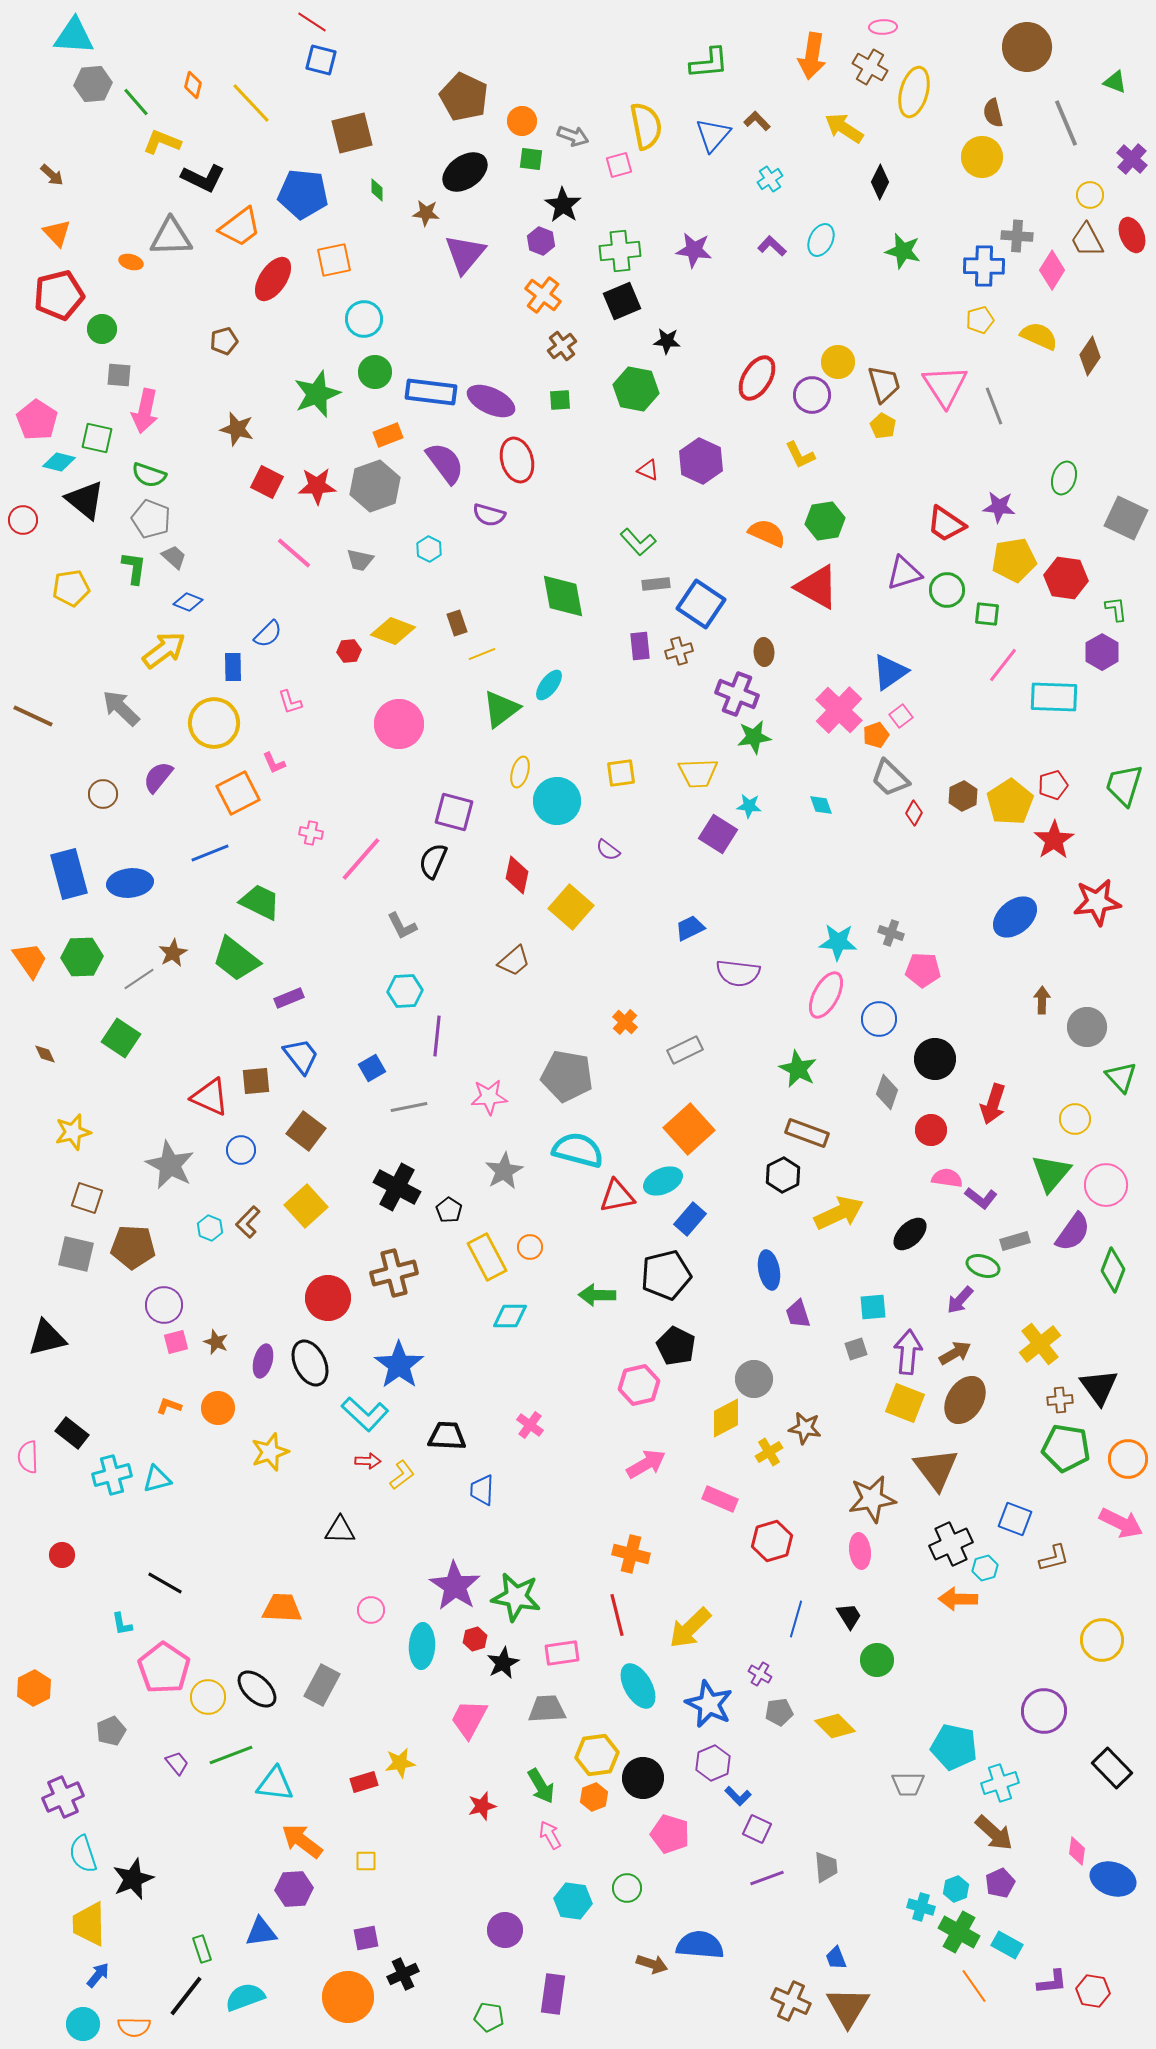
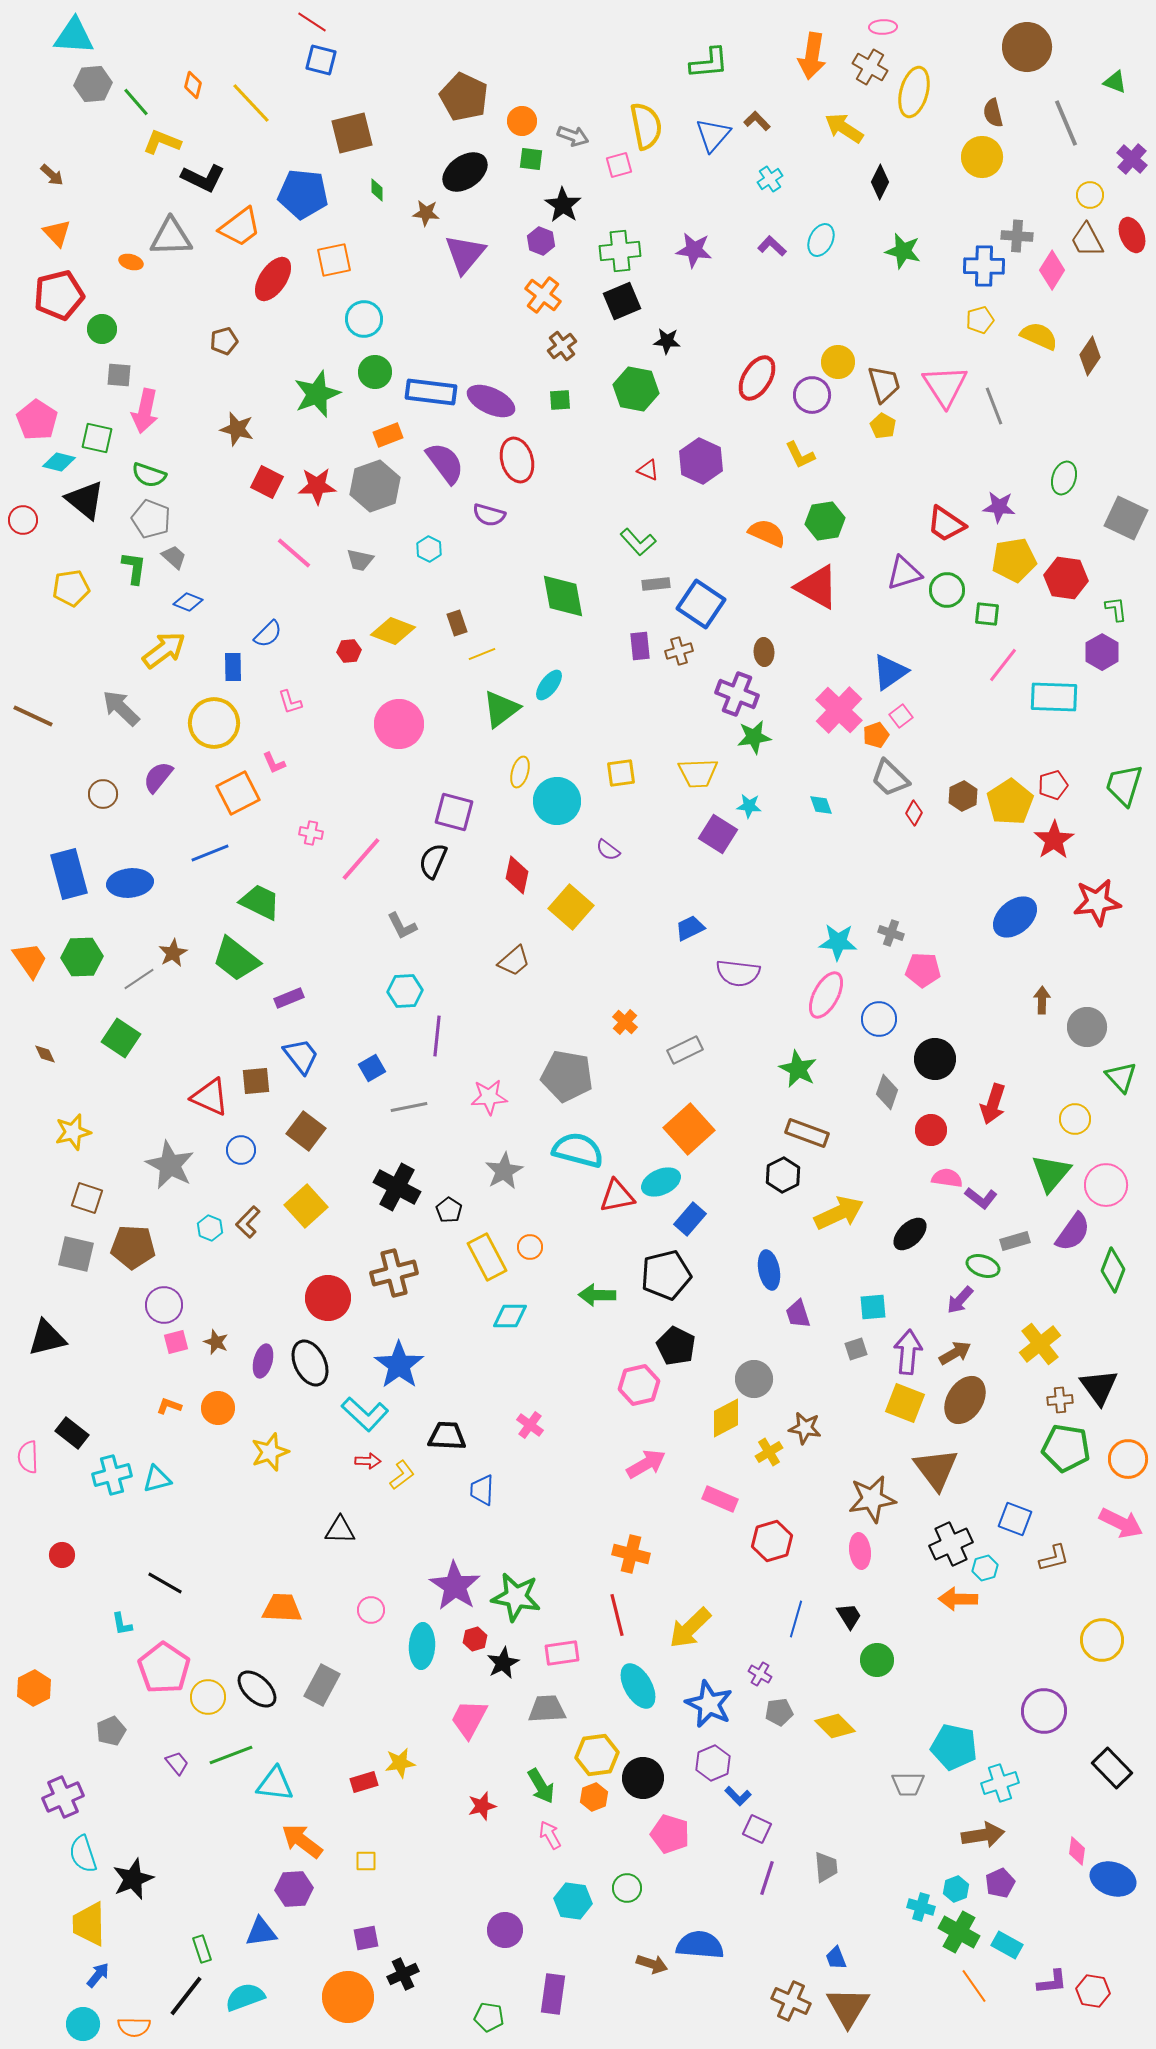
cyan ellipse at (663, 1181): moved 2 px left, 1 px down
brown arrow at (994, 1833): moved 11 px left, 2 px down; rotated 51 degrees counterclockwise
purple line at (767, 1878): rotated 52 degrees counterclockwise
